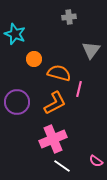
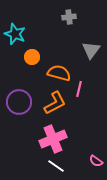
orange circle: moved 2 px left, 2 px up
purple circle: moved 2 px right
white line: moved 6 px left
